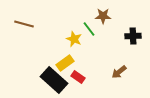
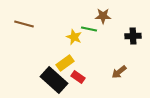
green line: rotated 42 degrees counterclockwise
yellow star: moved 2 px up
